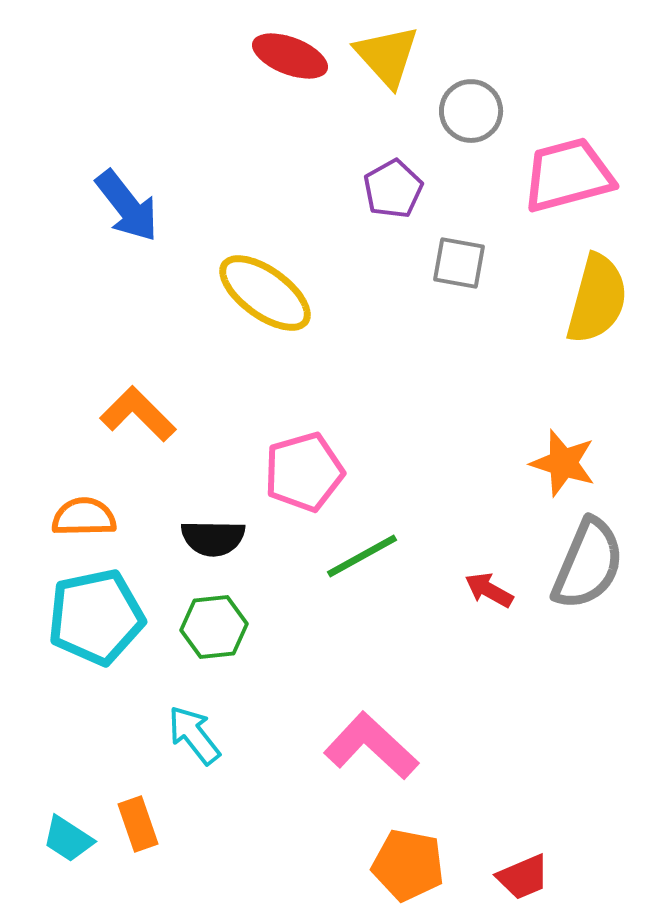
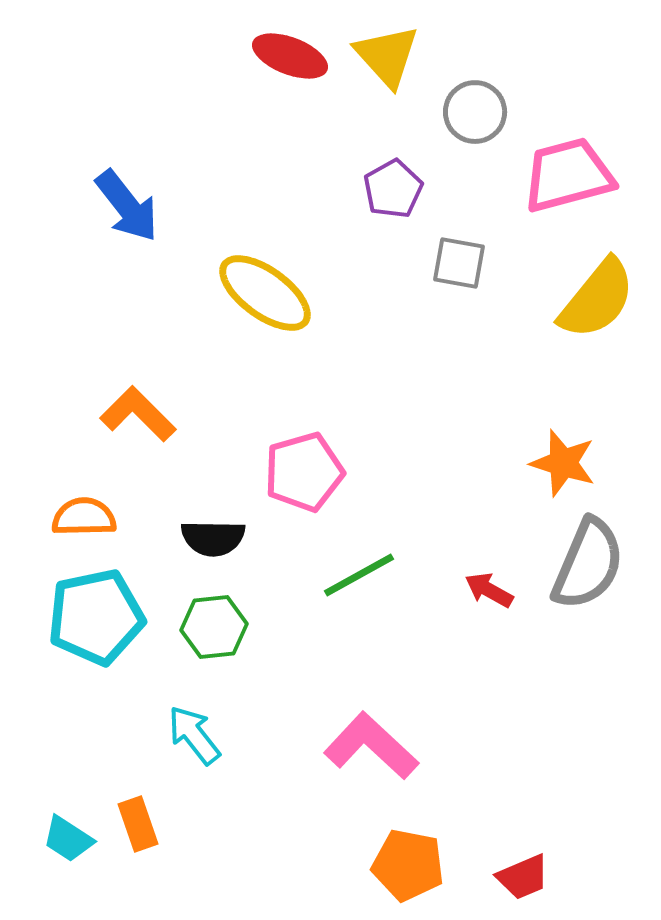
gray circle: moved 4 px right, 1 px down
yellow semicircle: rotated 24 degrees clockwise
green line: moved 3 px left, 19 px down
